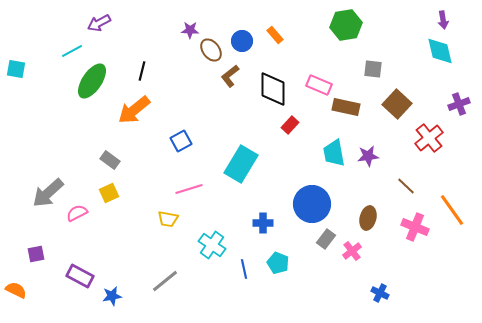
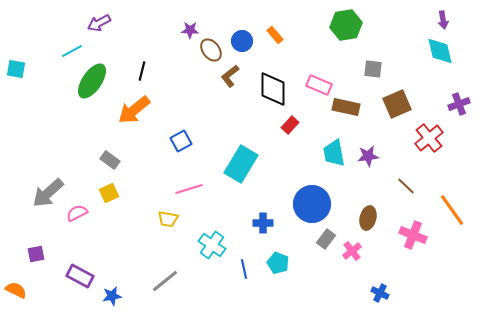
brown square at (397, 104): rotated 24 degrees clockwise
pink cross at (415, 227): moved 2 px left, 8 px down
